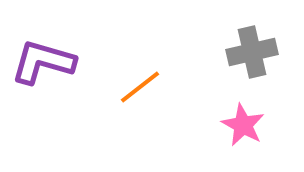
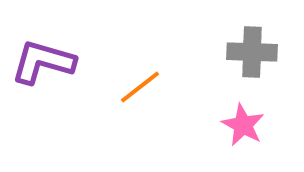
gray cross: rotated 15 degrees clockwise
